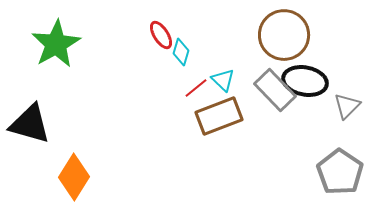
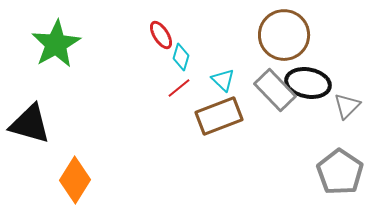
cyan diamond: moved 5 px down
black ellipse: moved 3 px right, 2 px down
red line: moved 17 px left
orange diamond: moved 1 px right, 3 px down
